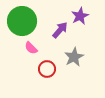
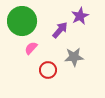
pink semicircle: rotated 88 degrees clockwise
gray star: rotated 24 degrees clockwise
red circle: moved 1 px right, 1 px down
